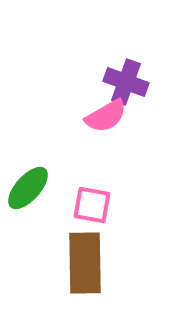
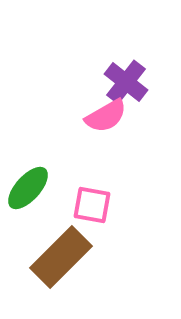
purple cross: rotated 18 degrees clockwise
brown rectangle: moved 24 px left, 6 px up; rotated 46 degrees clockwise
